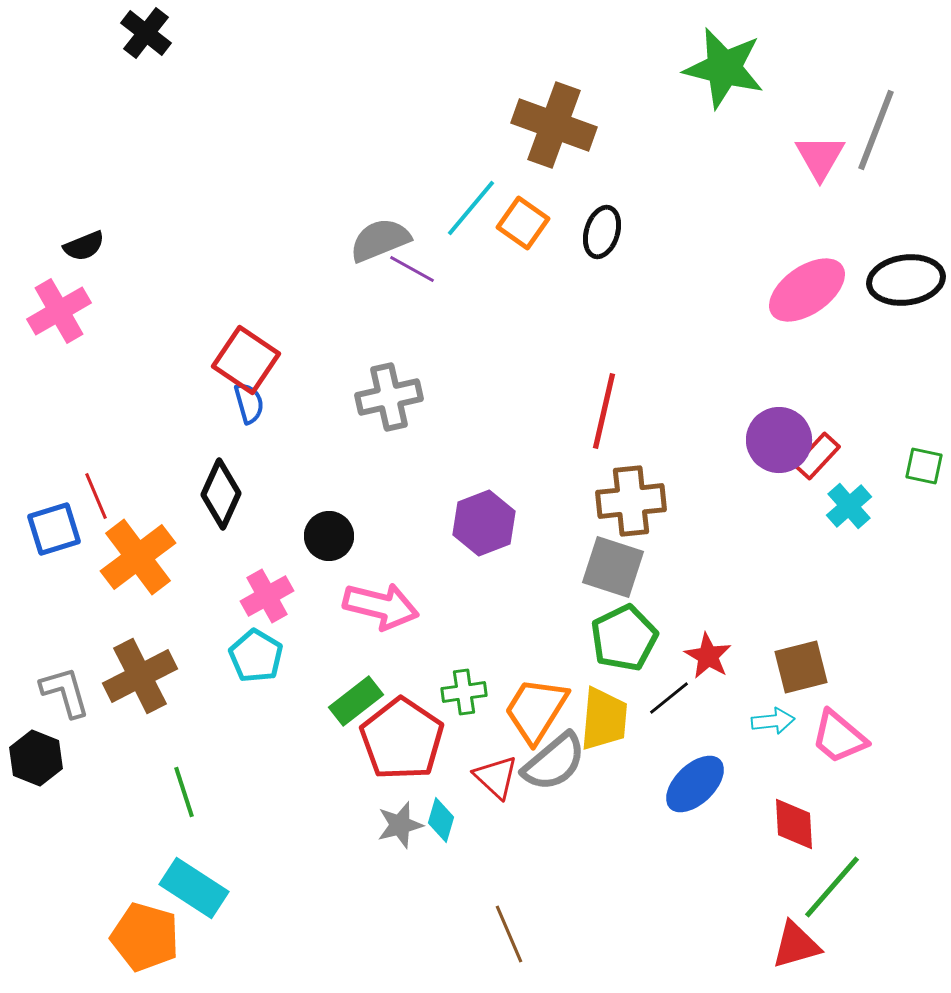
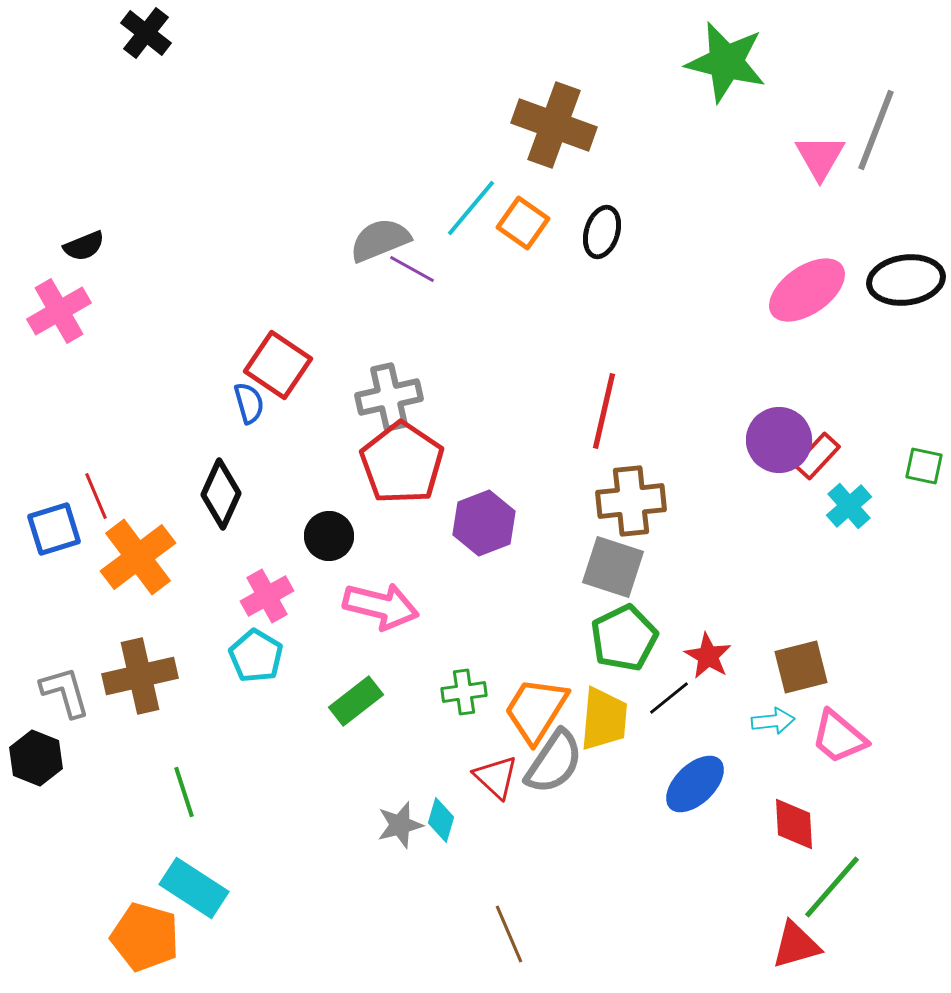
green star at (724, 68): moved 2 px right, 6 px up
red square at (246, 360): moved 32 px right, 5 px down
brown cross at (140, 676): rotated 14 degrees clockwise
red pentagon at (402, 739): moved 276 px up
gray semicircle at (554, 762): rotated 16 degrees counterclockwise
